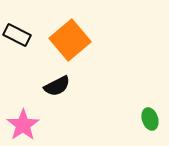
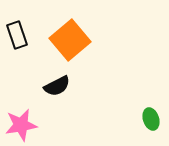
black rectangle: rotated 44 degrees clockwise
green ellipse: moved 1 px right
pink star: moved 2 px left; rotated 24 degrees clockwise
